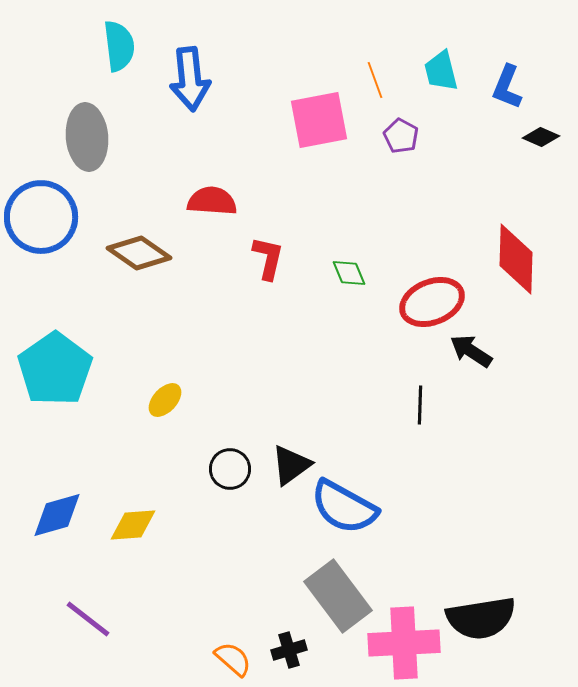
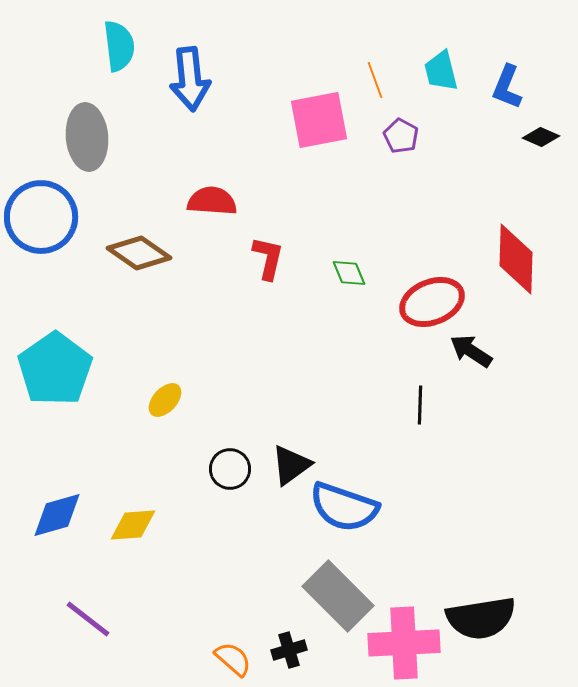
blue semicircle: rotated 10 degrees counterclockwise
gray rectangle: rotated 8 degrees counterclockwise
